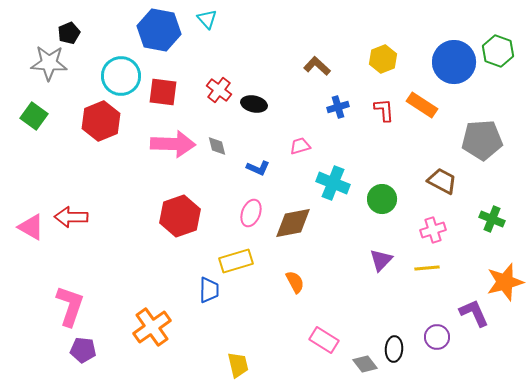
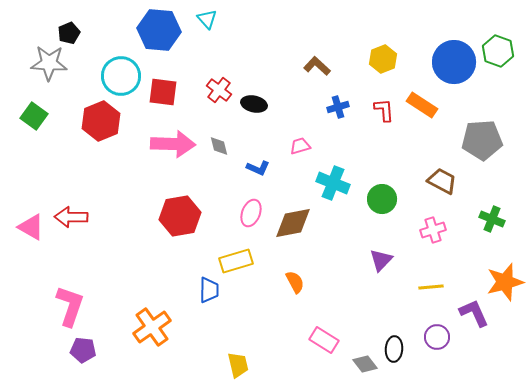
blue hexagon at (159, 30): rotated 6 degrees counterclockwise
gray diamond at (217, 146): moved 2 px right
red hexagon at (180, 216): rotated 9 degrees clockwise
yellow line at (427, 268): moved 4 px right, 19 px down
